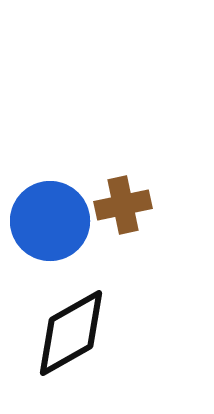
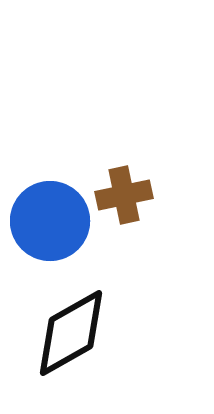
brown cross: moved 1 px right, 10 px up
